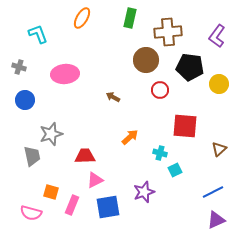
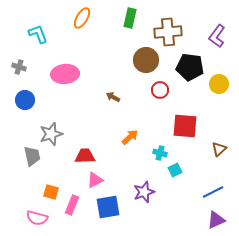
pink semicircle: moved 6 px right, 5 px down
